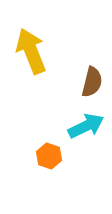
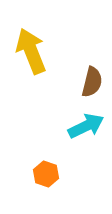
orange hexagon: moved 3 px left, 18 px down
